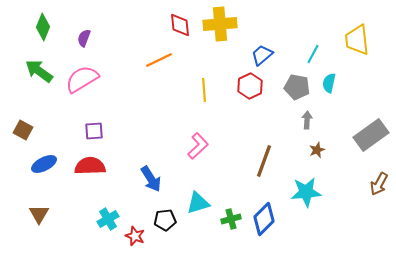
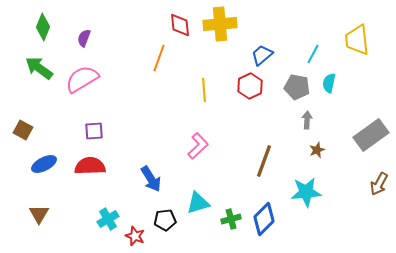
orange line: moved 2 px up; rotated 44 degrees counterclockwise
green arrow: moved 3 px up
